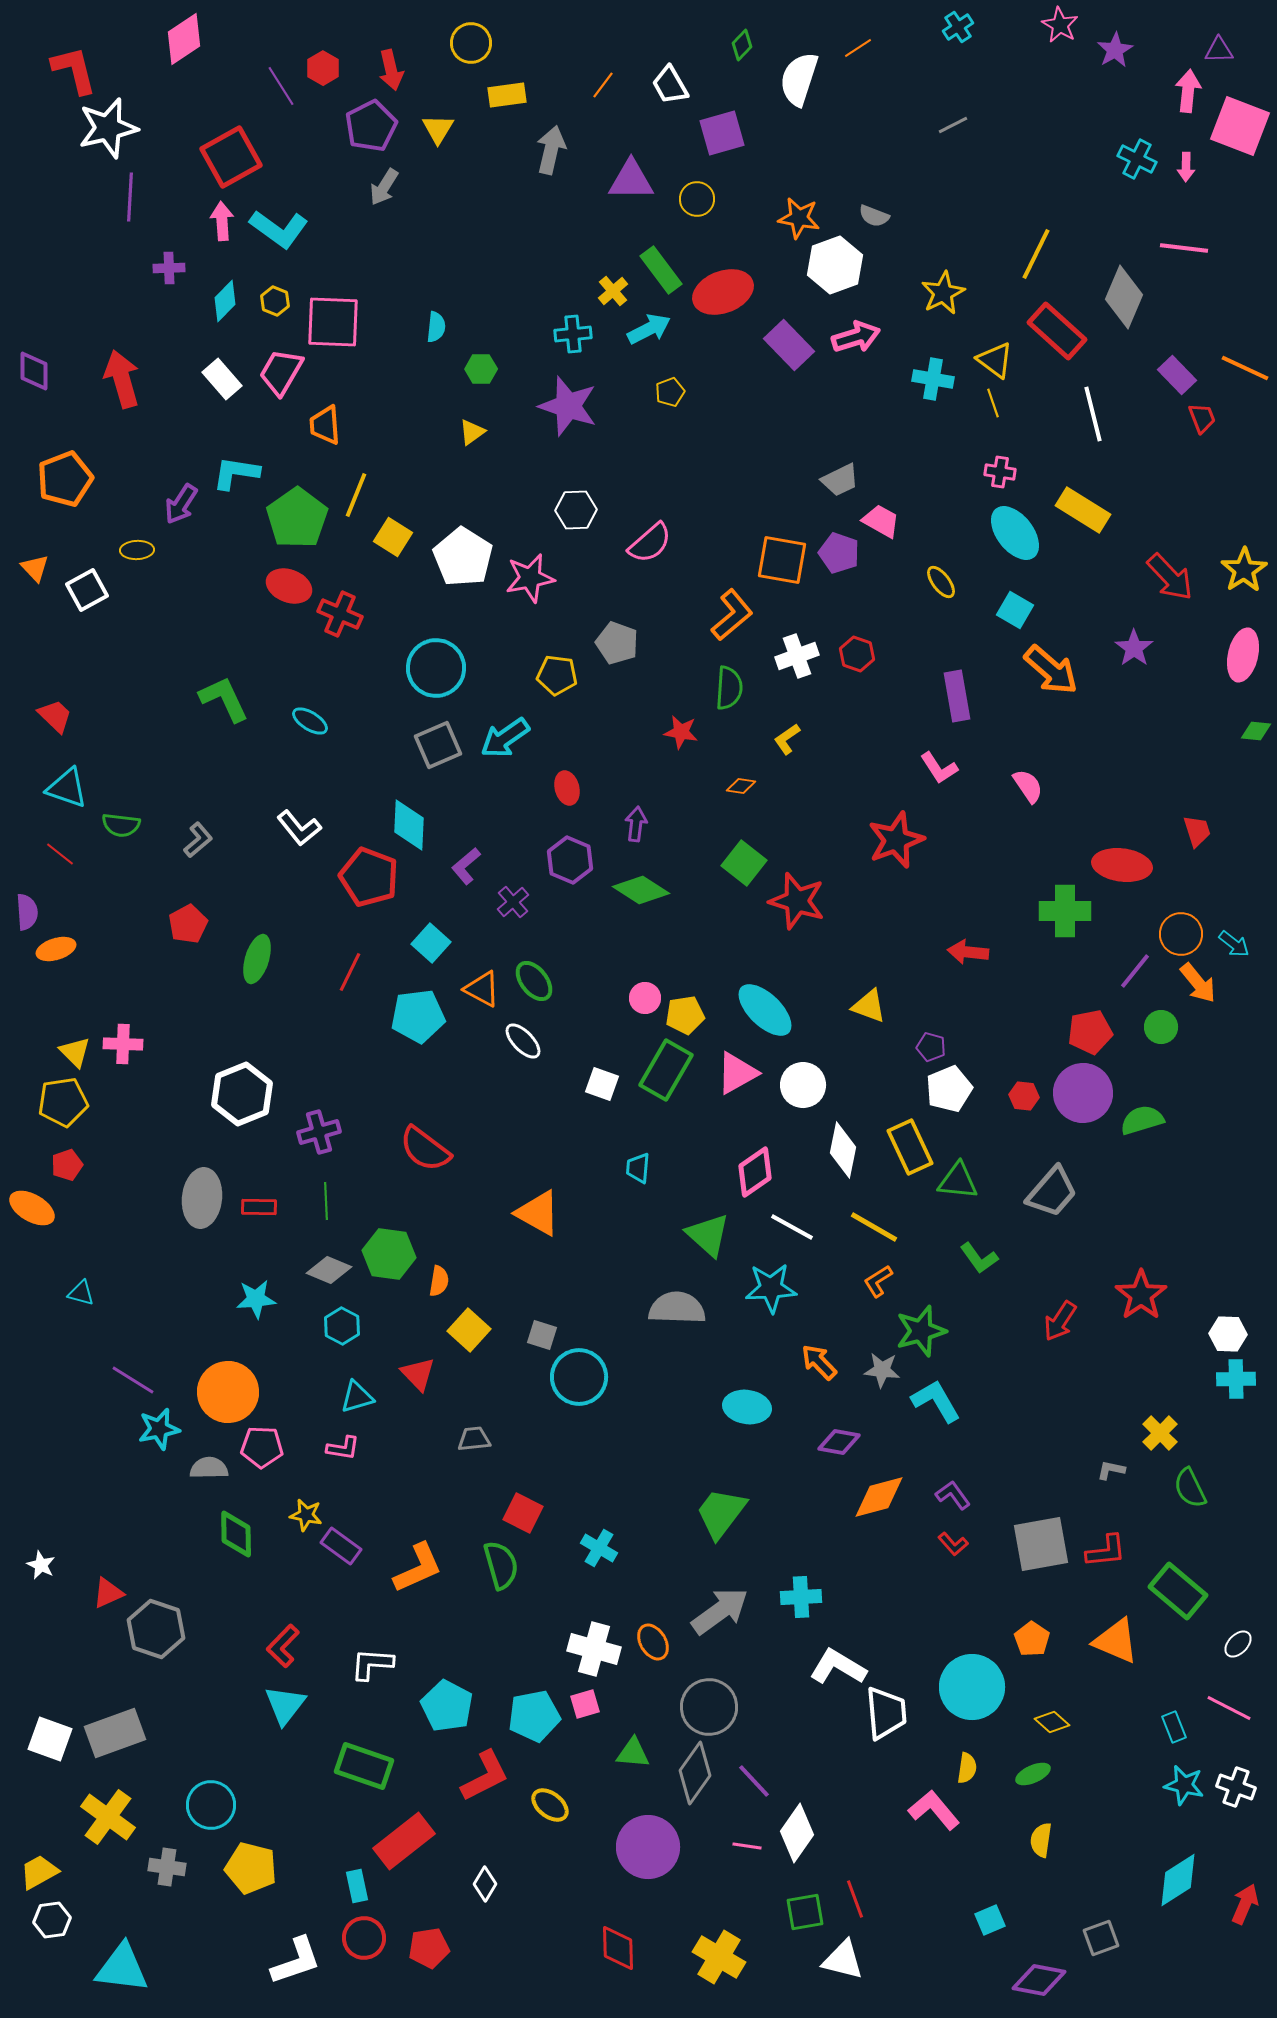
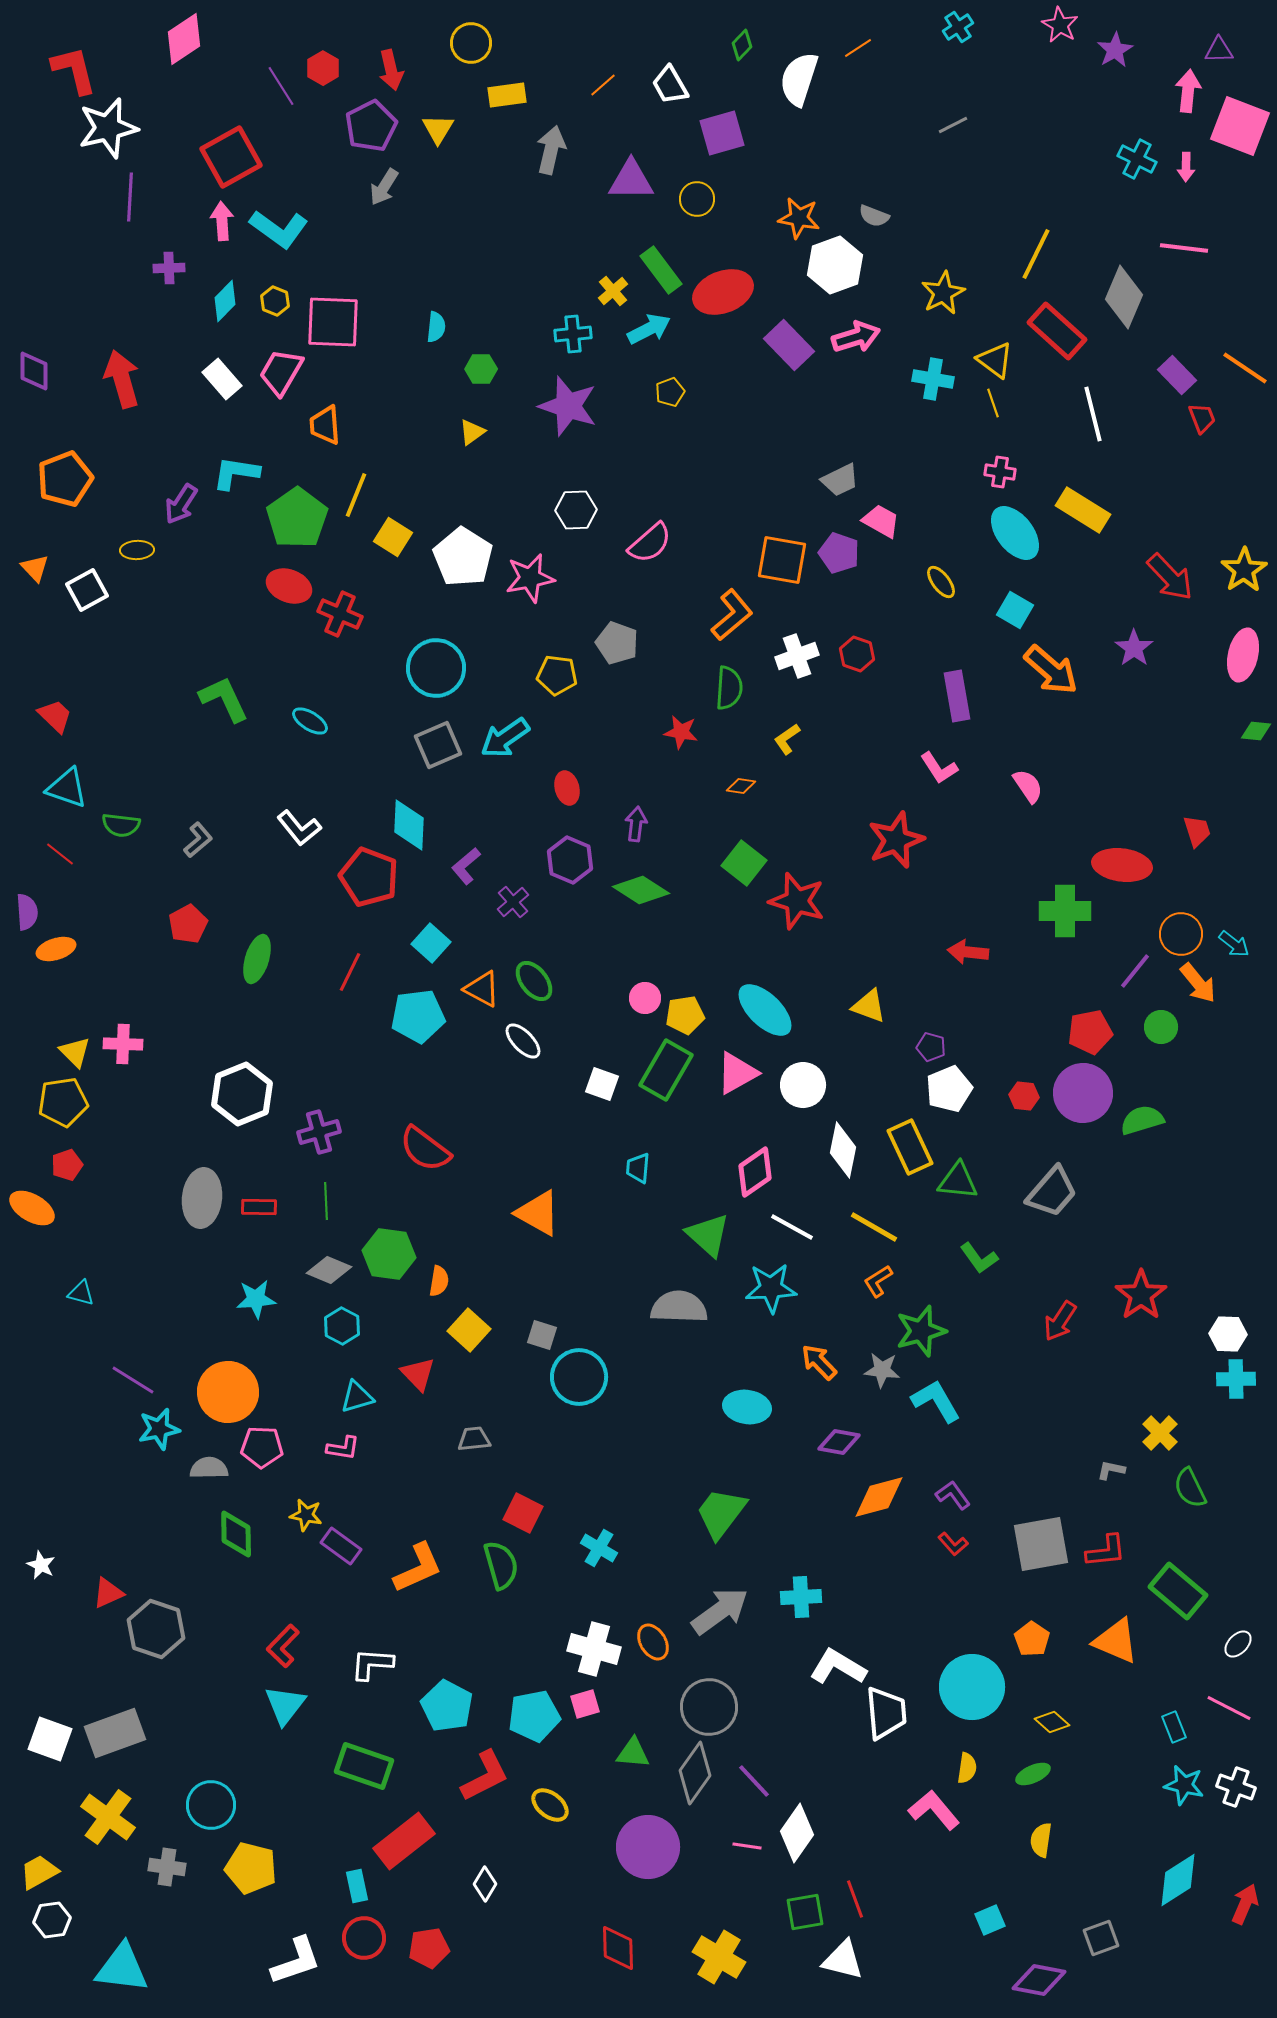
orange line at (603, 85): rotated 12 degrees clockwise
orange line at (1245, 368): rotated 9 degrees clockwise
gray semicircle at (677, 1308): moved 2 px right, 1 px up
